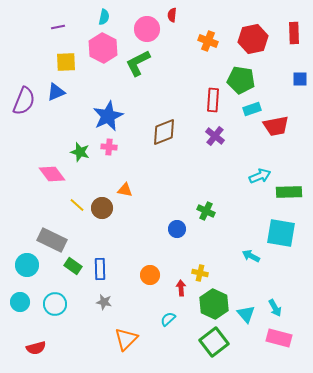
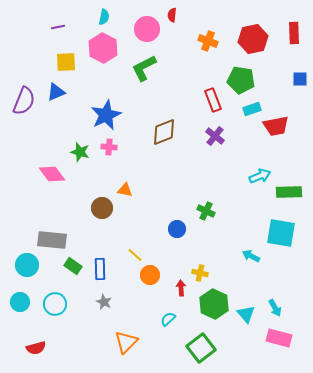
green L-shape at (138, 63): moved 6 px right, 5 px down
red rectangle at (213, 100): rotated 25 degrees counterclockwise
blue star at (108, 116): moved 2 px left, 1 px up
yellow line at (77, 205): moved 58 px right, 50 px down
gray rectangle at (52, 240): rotated 20 degrees counterclockwise
gray star at (104, 302): rotated 14 degrees clockwise
orange triangle at (126, 339): moved 3 px down
green square at (214, 342): moved 13 px left, 6 px down
